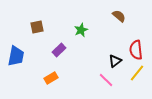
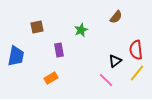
brown semicircle: moved 3 px left, 1 px down; rotated 88 degrees clockwise
purple rectangle: rotated 56 degrees counterclockwise
